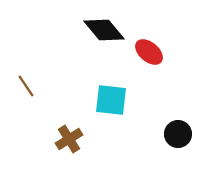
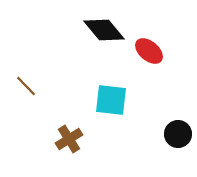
red ellipse: moved 1 px up
brown line: rotated 10 degrees counterclockwise
